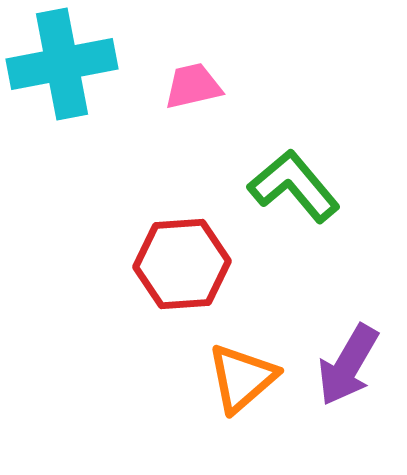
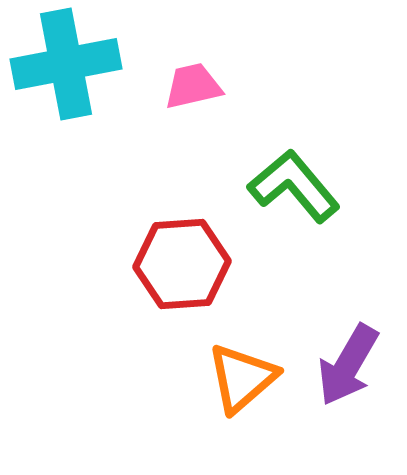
cyan cross: moved 4 px right
